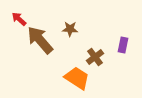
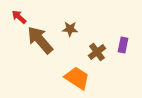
red arrow: moved 2 px up
brown cross: moved 2 px right, 5 px up
